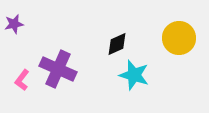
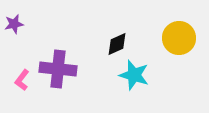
purple cross: rotated 18 degrees counterclockwise
